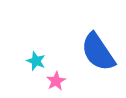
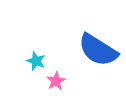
blue semicircle: moved 2 px up; rotated 24 degrees counterclockwise
